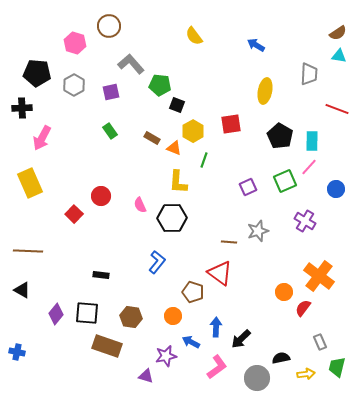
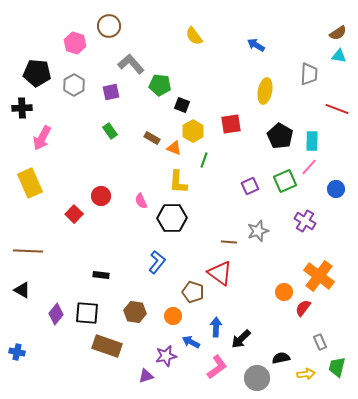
black square at (177, 105): moved 5 px right
purple square at (248, 187): moved 2 px right, 1 px up
pink semicircle at (140, 205): moved 1 px right, 4 px up
brown hexagon at (131, 317): moved 4 px right, 5 px up
purple triangle at (146, 376): rotated 35 degrees counterclockwise
